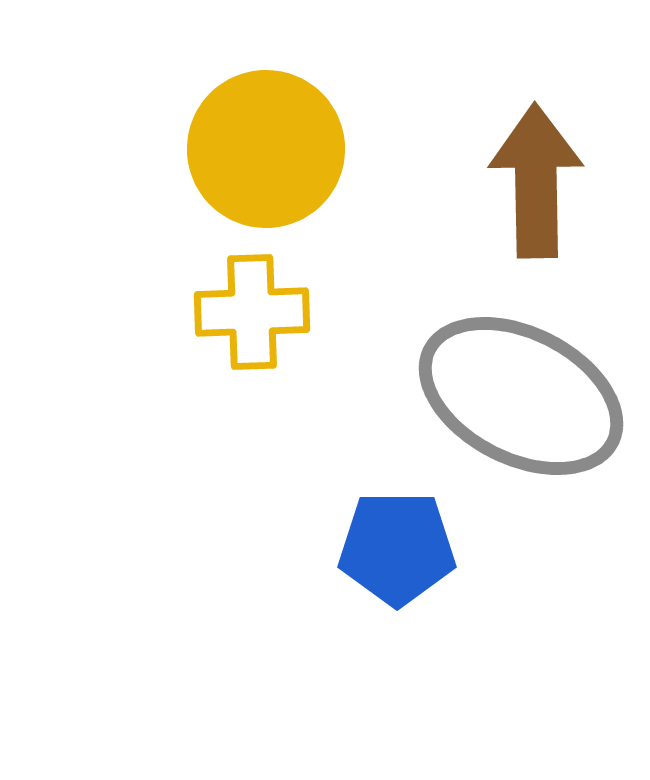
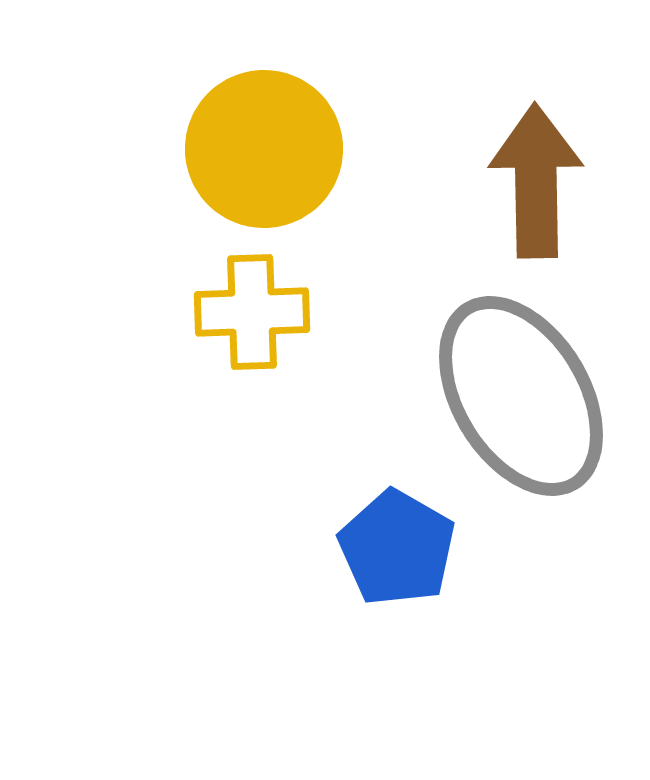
yellow circle: moved 2 px left
gray ellipse: rotated 32 degrees clockwise
blue pentagon: rotated 30 degrees clockwise
